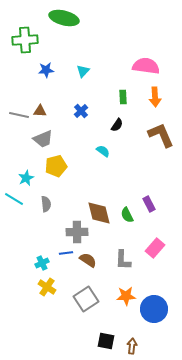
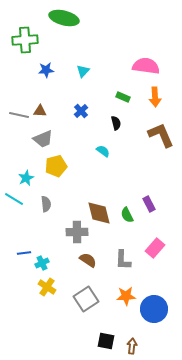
green rectangle: rotated 64 degrees counterclockwise
black semicircle: moved 1 px left, 2 px up; rotated 48 degrees counterclockwise
blue line: moved 42 px left
